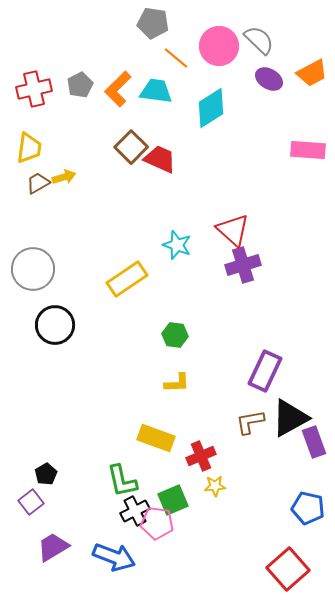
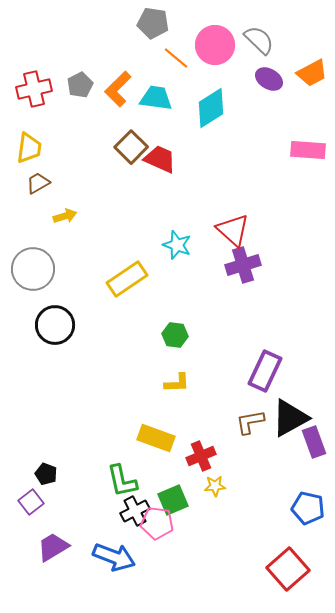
pink circle at (219, 46): moved 4 px left, 1 px up
cyan trapezoid at (156, 91): moved 7 px down
yellow arrow at (64, 177): moved 1 px right, 39 px down
black pentagon at (46, 474): rotated 20 degrees counterclockwise
